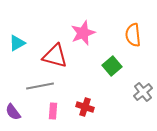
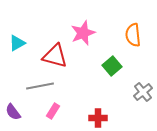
red cross: moved 13 px right, 11 px down; rotated 18 degrees counterclockwise
pink rectangle: rotated 28 degrees clockwise
